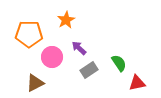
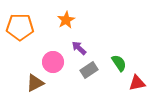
orange pentagon: moved 9 px left, 7 px up
pink circle: moved 1 px right, 5 px down
